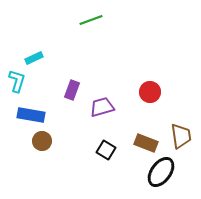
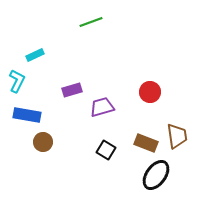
green line: moved 2 px down
cyan rectangle: moved 1 px right, 3 px up
cyan L-shape: rotated 10 degrees clockwise
purple rectangle: rotated 54 degrees clockwise
blue rectangle: moved 4 px left
brown trapezoid: moved 4 px left
brown circle: moved 1 px right, 1 px down
black ellipse: moved 5 px left, 3 px down
